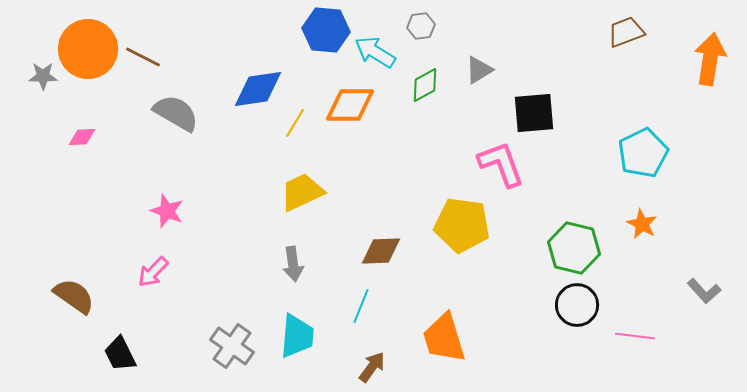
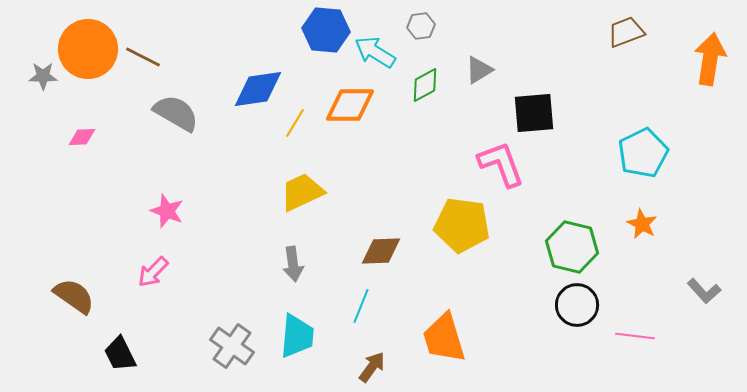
green hexagon: moved 2 px left, 1 px up
